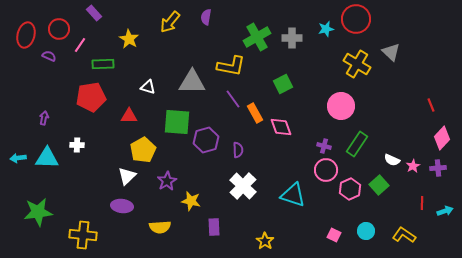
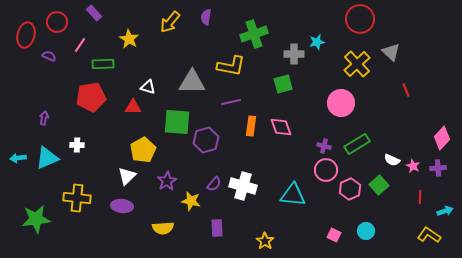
red circle at (356, 19): moved 4 px right
red circle at (59, 29): moved 2 px left, 7 px up
cyan star at (326, 29): moved 9 px left, 13 px down
green cross at (257, 37): moved 3 px left, 3 px up; rotated 12 degrees clockwise
gray cross at (292, 38): moved 2 px right, 16 px down
yellow cross at (357, 64): rotated 16 degrees clockwise
green square at (283, 84): rotated 12 degrees clockwise
purple line at (233, 99): moved 2 px left, 3 px down; rotated 66 degrees counterclockwise
red line at (431, 105): moved 25 px left, 15 px up
pink circle at (341, 106): moved 3 px up
orange rectangle at (255, 113): moved 4 px left, 13 px down; rotated 36 degrees clockwise
red triangle at (129, 116): moved 4 px right, 9 px up
green rectangle at (357, 144): rotated 25 degrees clockwise
purple semicircle at (238, 150): moved 24 px left, 34 px down; rotated 42 degrees clockwise
cyan triangle at (47, 158): rotated 25 degrees counterclockwise
pink star at (413, 166): rotated 16 degrees counterclockwise
white cross at (243, 186): rotated 28 degrees counterclockwise
cyan triangle at (293, 195): rotated 12 degrees counterclockwise
red line at (422, 203): moved 2 px left, 6 px up
green star at (38, 212): moved 2 px left, 7 px down
yellow semicircle at (160, 227): moved 3 px right, 1 px down
purple rectangle at (214, 227): moved 3 px right, 1 px down
yellow cross at (83, 235): moved 6 px left, 37 px up
yellow L-shape at (404, 235): moved 25 px right
